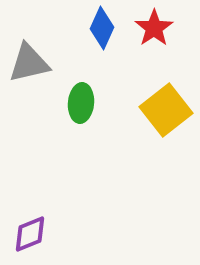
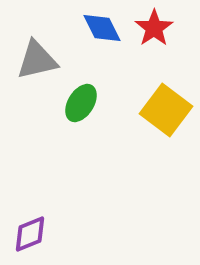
blue diamond: rotated 51 degrees counterclockwise
gray triangle: moved 8 px right, 3 px up
green ellipse: rotated 27 degrees clockwise
yellow square: rotated 15 degrees counterclockwise
